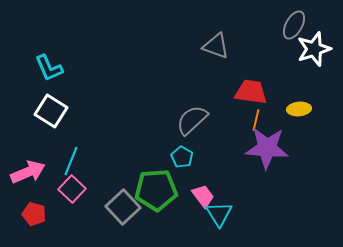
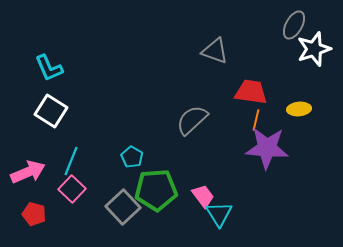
gray triangle: moved 1 px left, 5 px down
cyan pentagon: moved 50 px left
